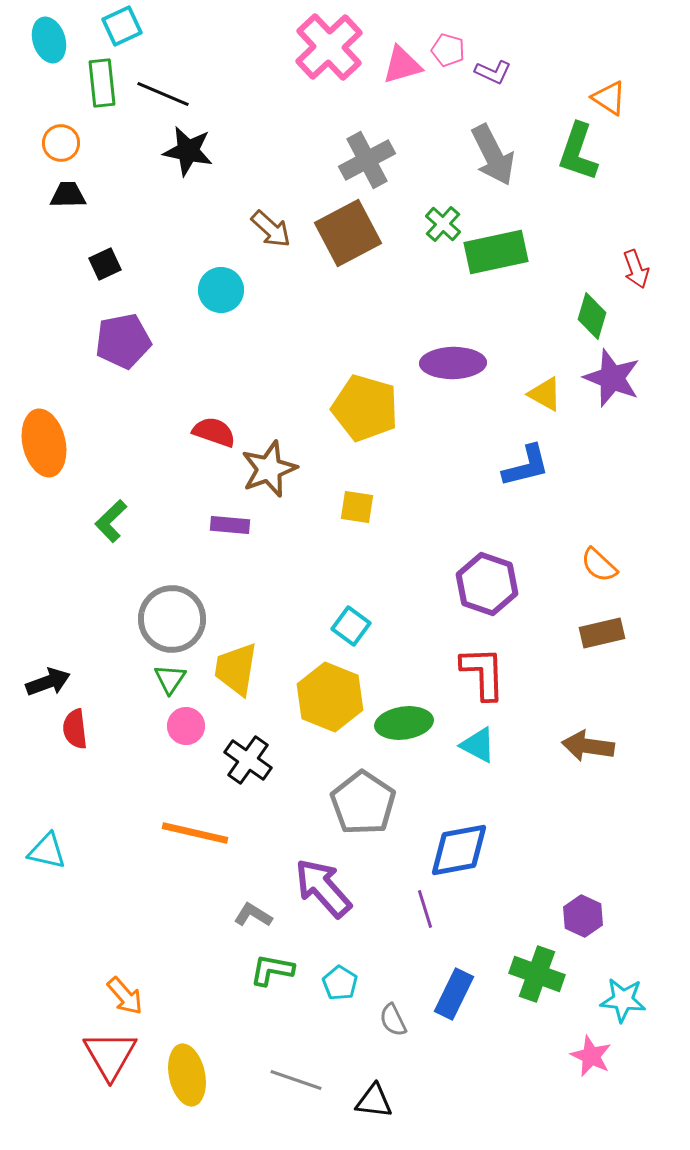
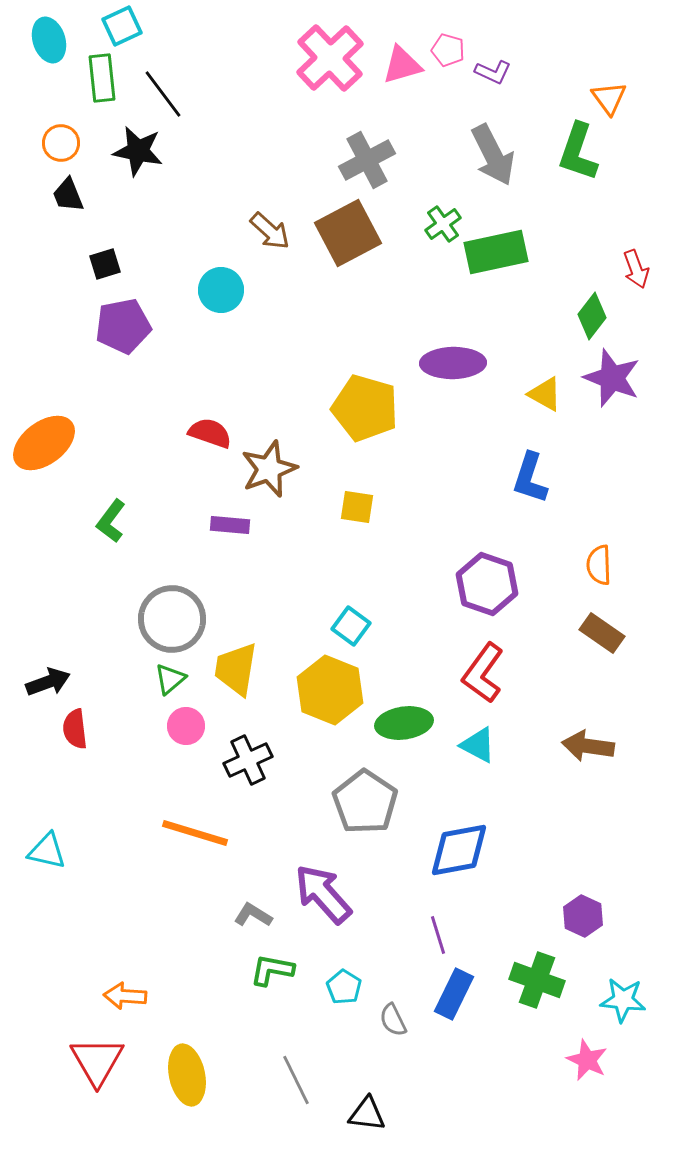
pink cross at (329, 47): moved 1 px right, 11 px down
green rectangle at (102, 83): moved 5 px up
black line at (163, 94): rotated 30 degrees clockwise
orange triangle at (609, 98): rotated 21 degrees clockwise
black star at (188, 151): moved 50 px left
black trapezoid at (68, 195): rotated 111 degrees counterclockwise
green cross at (443, 224): rotated 12 degrees clockwise
brown arrow at (271, 229): moved 1 px left, 2 px down
black square at (105, 264): rotated 8 degrees clockwise
green diamond at (592, 316): rotated 21 degrees clockwise
purple pentagon at (123, 341): moved 15 px up
red semicircle at (214, 432): moved 4 px left, 1 px down
orange ellipse at (44, 443): rotated 66 degrees clockwise
blue L-shape at (526, 466): moved 4 px right, 12 px down; rotated 122 degrees clockwise
green L-shape at (111, 521): rotated 9 degrees counterclockwise
orange semicircle at (599, 565): rotated 45 degrees clockwise
brown rectangle at (602, 633): rotated 48 degrees clockwise
red L-shape at (483, 673): rotated 142 degrees counterclockwise
green triangle at (170, 679): rotated 16 degrees clockwise
yellow hexagon at (330, 697): moved 7 px up
black cross at (248, 760): rotated 30 degrees clockwise
gray pentagon at (363, 803): moved 2 px right, 1 px up
orange line at (195, 833): rotated 4 degrees clockwise
purple arrow at (323, 888): moved 6 px down
purple line at (425, 909): moved 13 px right, 26 px down
green cross at (537, 974): moved 6 px down
cyan pentagon at (340, 983): moved 4 px right, 4 px down
orange arrow at (125, 996): rotated 135 degrees clockwise
red triangle at (110, 1055): moved 13 px left, 6 px down
pink star at (591, 1056): moved 4 px left, 4 px down
gray line at (296, 1080): rotated 45 degrees clockwise
black triangle at (374, 1101): moved 7 px left, 13 px down
